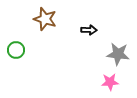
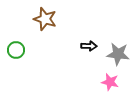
black arrow: moved 16 px down
pink star: rotated 18 degrees clockwise
